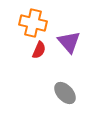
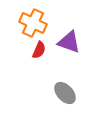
orange cross: rotated 12 degrees clockwise
purple triangle: rotated 30 degrees counterclockwise
